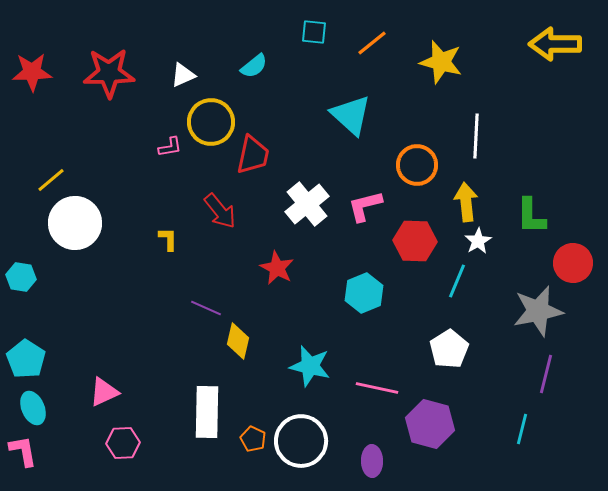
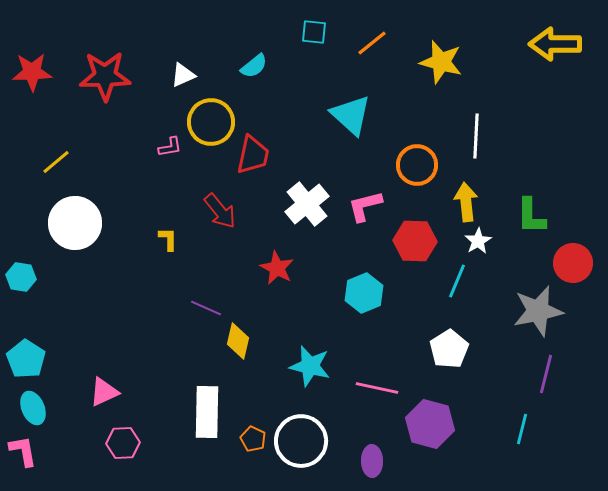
red star at (109, 73): moved 4 px left, 3 px down
yellow line at (51, 180): moved 5 px right, 18 px up
